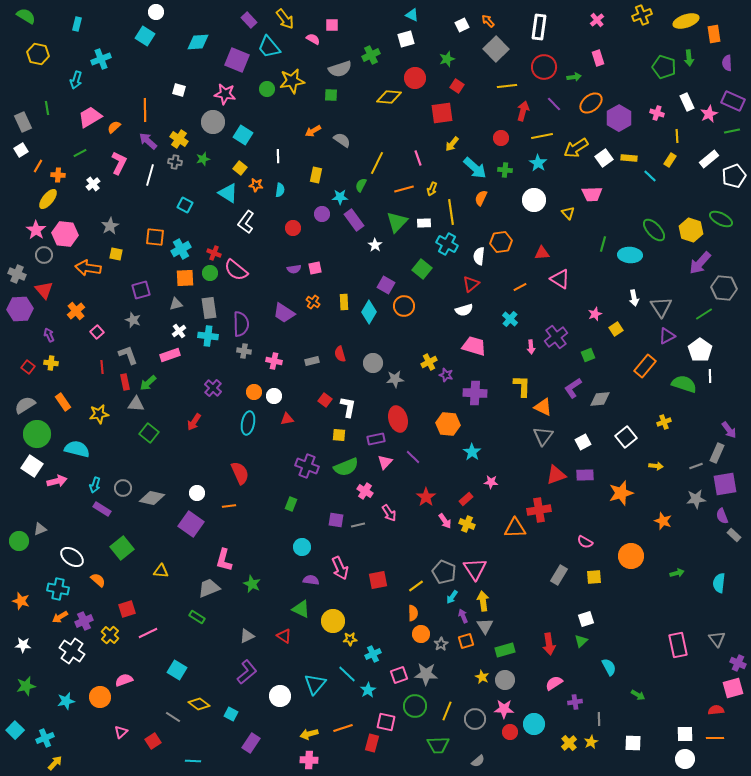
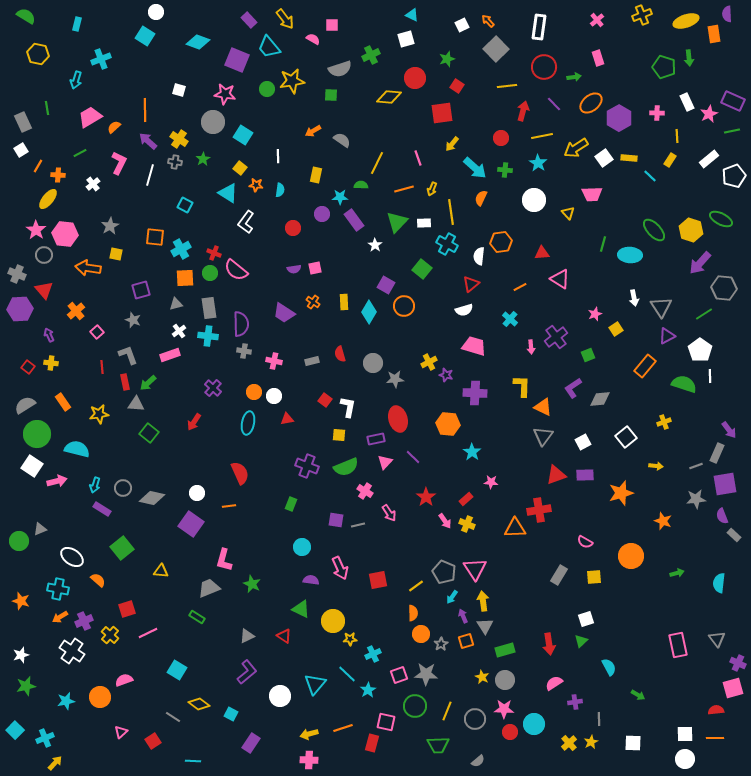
cyan diamond at (198, 42): rotated 25 degrees clockwise
purple semicircle at (727, 63): moved 49 px up
pink cross at (657, 113): rotated 16 degrees counterclockwise
green star at (203, 159): rotated 16 degrees counterclockwise
green semicircle at (361, 185): rotated 64 degrees clockwise
white star at (23, 645): moved 2 px left, 10 px down; rotated 21 degrees counterclockwise
